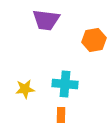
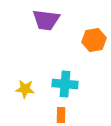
yellow star: rotated 12 degrees clockwise
